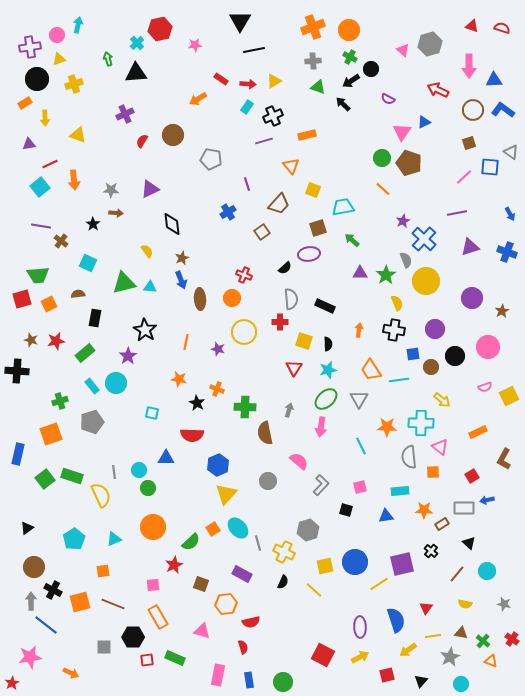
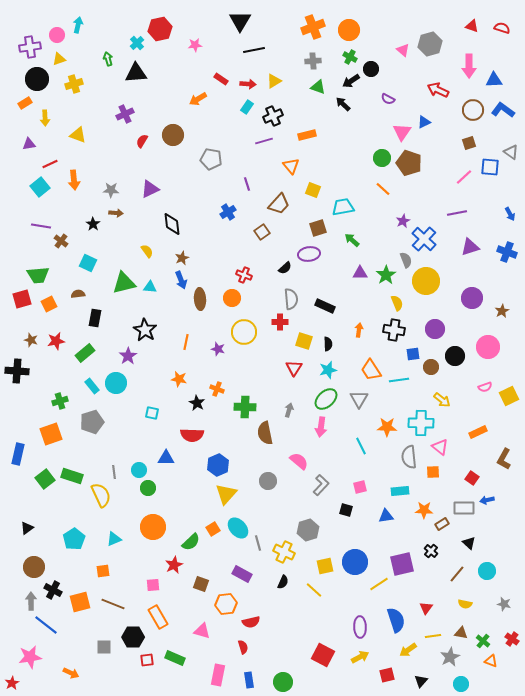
red square at (472, 476): moved 2 px down; rotated 24 degrees counterclockwise
